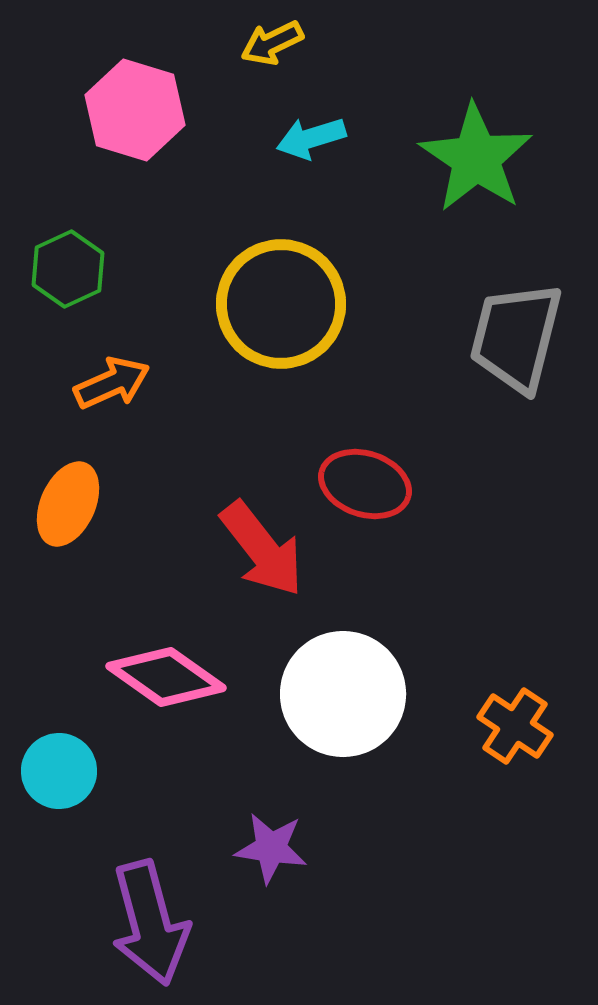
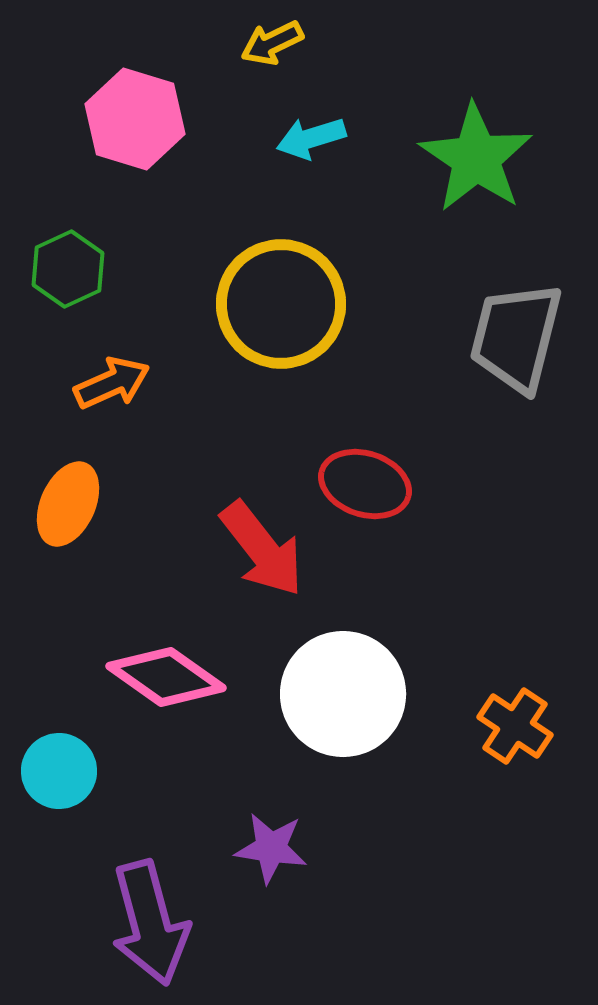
pink hexagon: moved 9 px down
